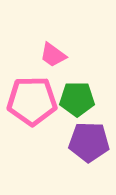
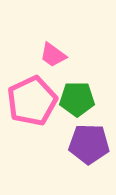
pink pentagon: rotated 24 degrees counterclockwise
purple pentagon: moved 2 px down
